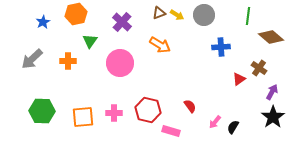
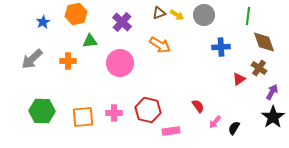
brown diamond: moved 7 px left, 5 px down; rotated 30 degrees clockwise
green triangle: rotated 49 degrees clockwise
red semicircle: moved 8 px right
black semicircle: moved 1 px right, 1 px down
pink rectangle: rotated 24 degrees counterclockwise
